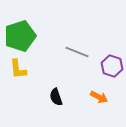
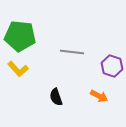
green pentagon: rotated 24 degrees clockwise
gray line: moved 5 px left; rotated 15 degrees counterclockwise
yellow L-shape: rotated 35 degrees counterclockwise
orange arrow: moved 1 px up
